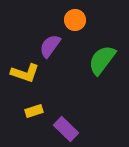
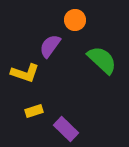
green semicircle: rotated 96 degrees clockwise
